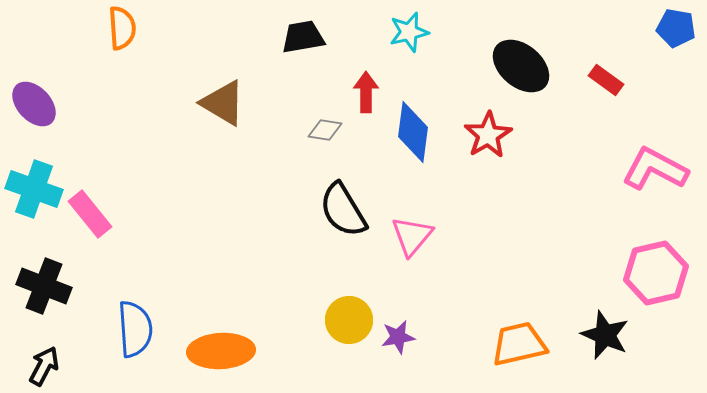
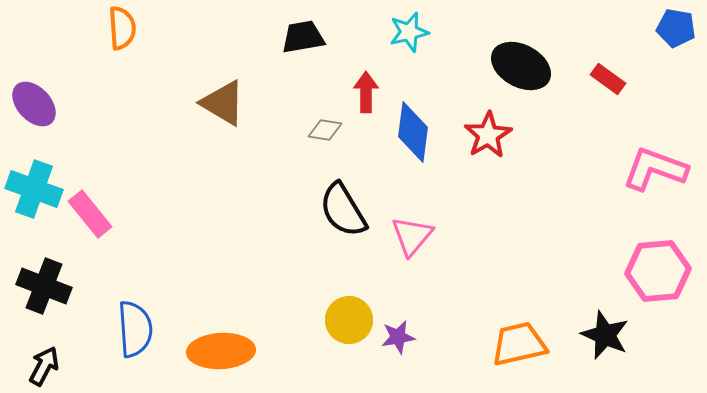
black ellipse: rotated 12 degrees counterclockwise
red rectangle: moved 2 px right, 1 px up
pink L-shape: rotated 8 degrees counterclockwise
pink hexagon: moved 2 px right, 2 px up; rotated 8 degrees clockwise
